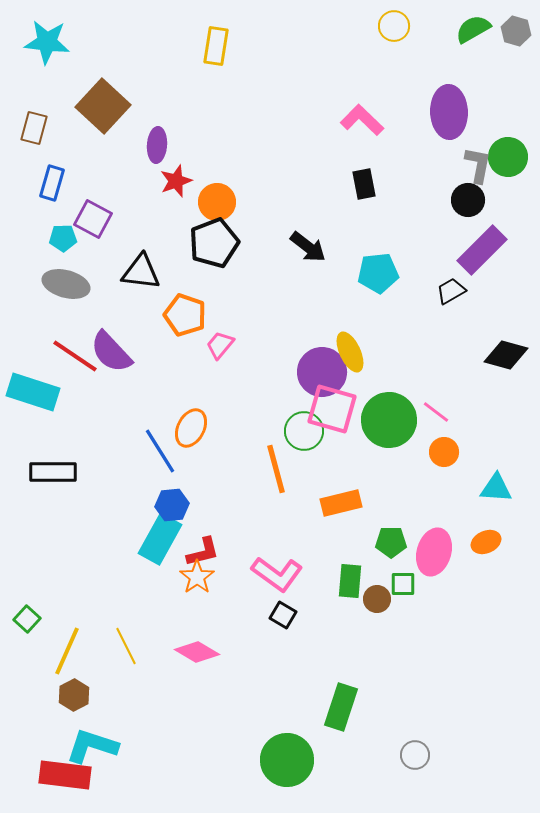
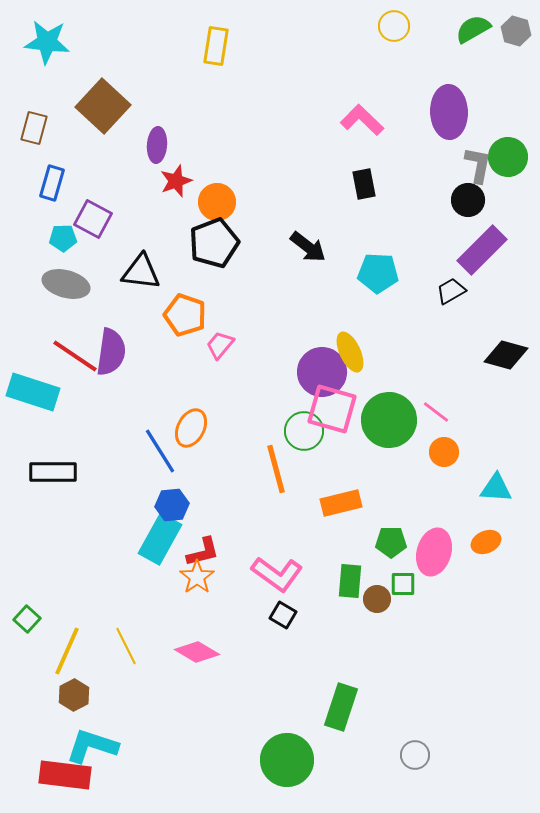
cyan pentagon at (378, 273): rotated 9 degrees clockwise
purple semicircle at (111, 352): rotated 129 degrees counterclockwise
